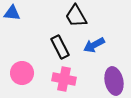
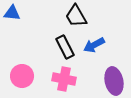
black rectangle: moved 5 px right
pink circle: moved 3 px down
